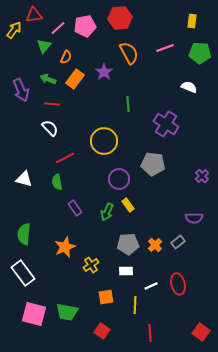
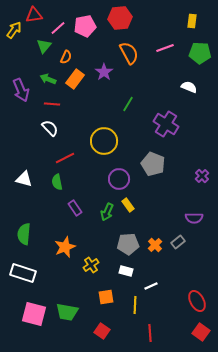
green line at (128, 104): rotated 35 degrees clockwise
gray pentagon at (153, 164): rotated 15 degrees clockwise
white rectangle at (126, 271): rotated 16 degrees clockwise
white rectangle at (23, 273): rotated 35 degrees counterclockwise
red ellipse at (178, 284): moved 19 px right, 17 px down; rotated 15 degrees counterclockwise
